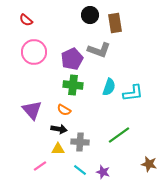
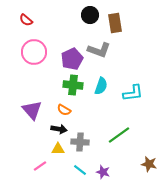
cyan semicircle: moved 8 px left, 1 px up
